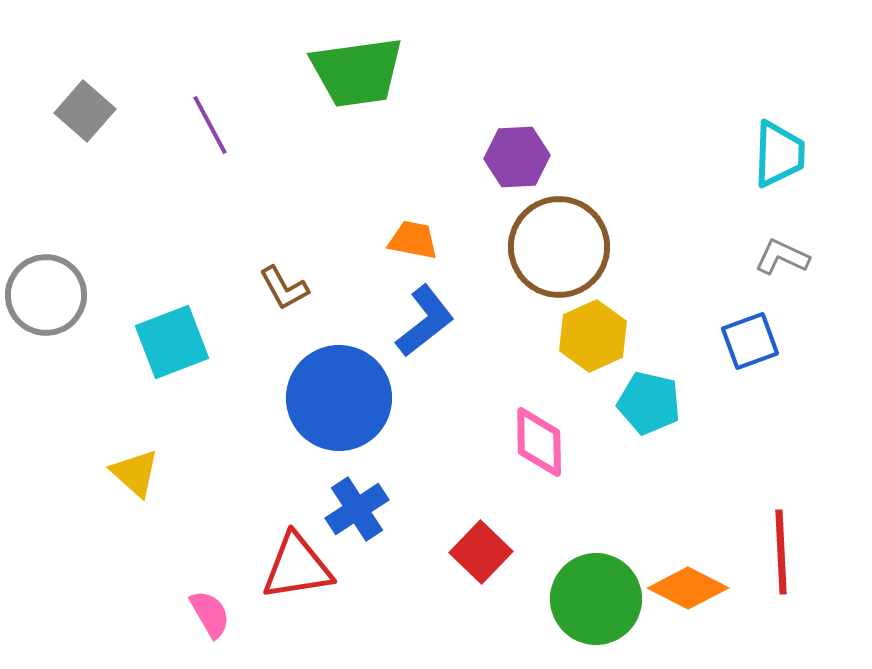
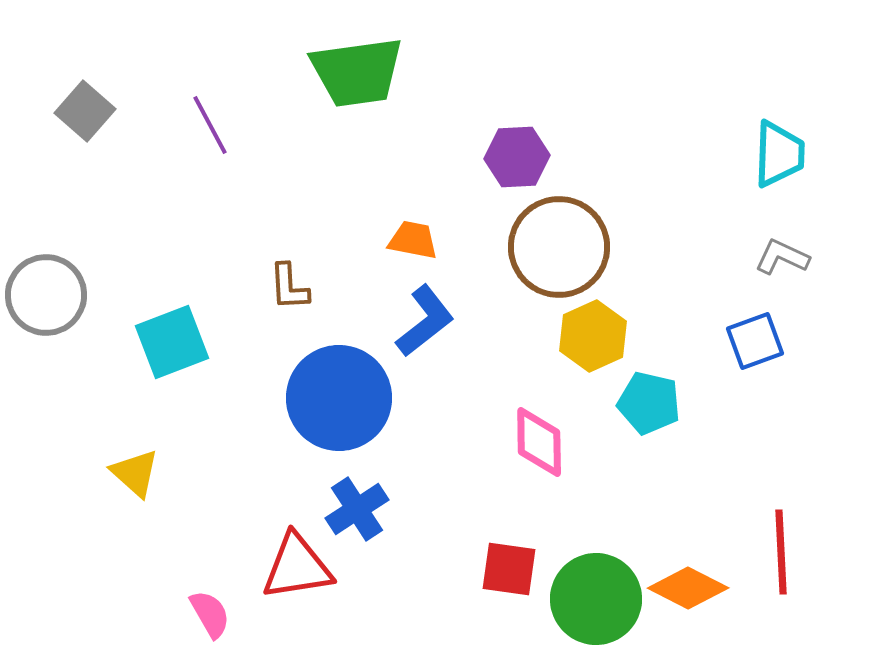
brown L-shape: moved 5 px right, 1 px up; rotated 26 degrees clockwise
blue square: moved 5 px right
red square: moved 28 px right, 17 px down; rotated 36 degrees counterclockwise
